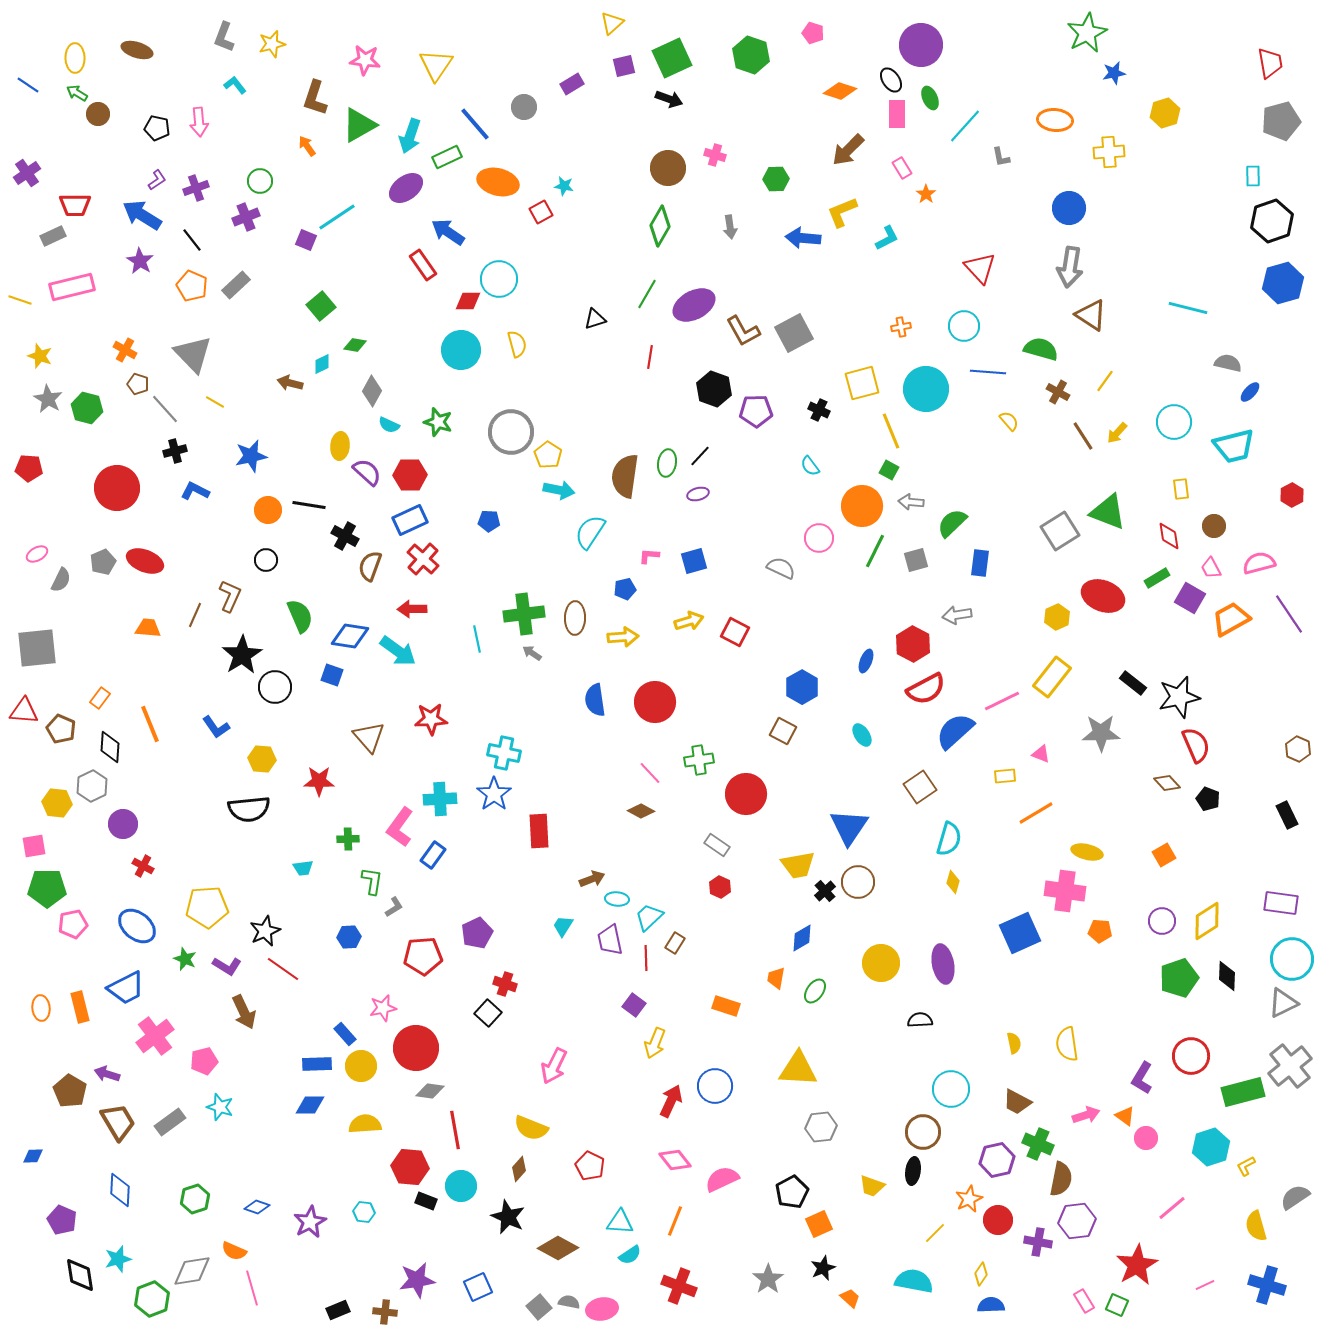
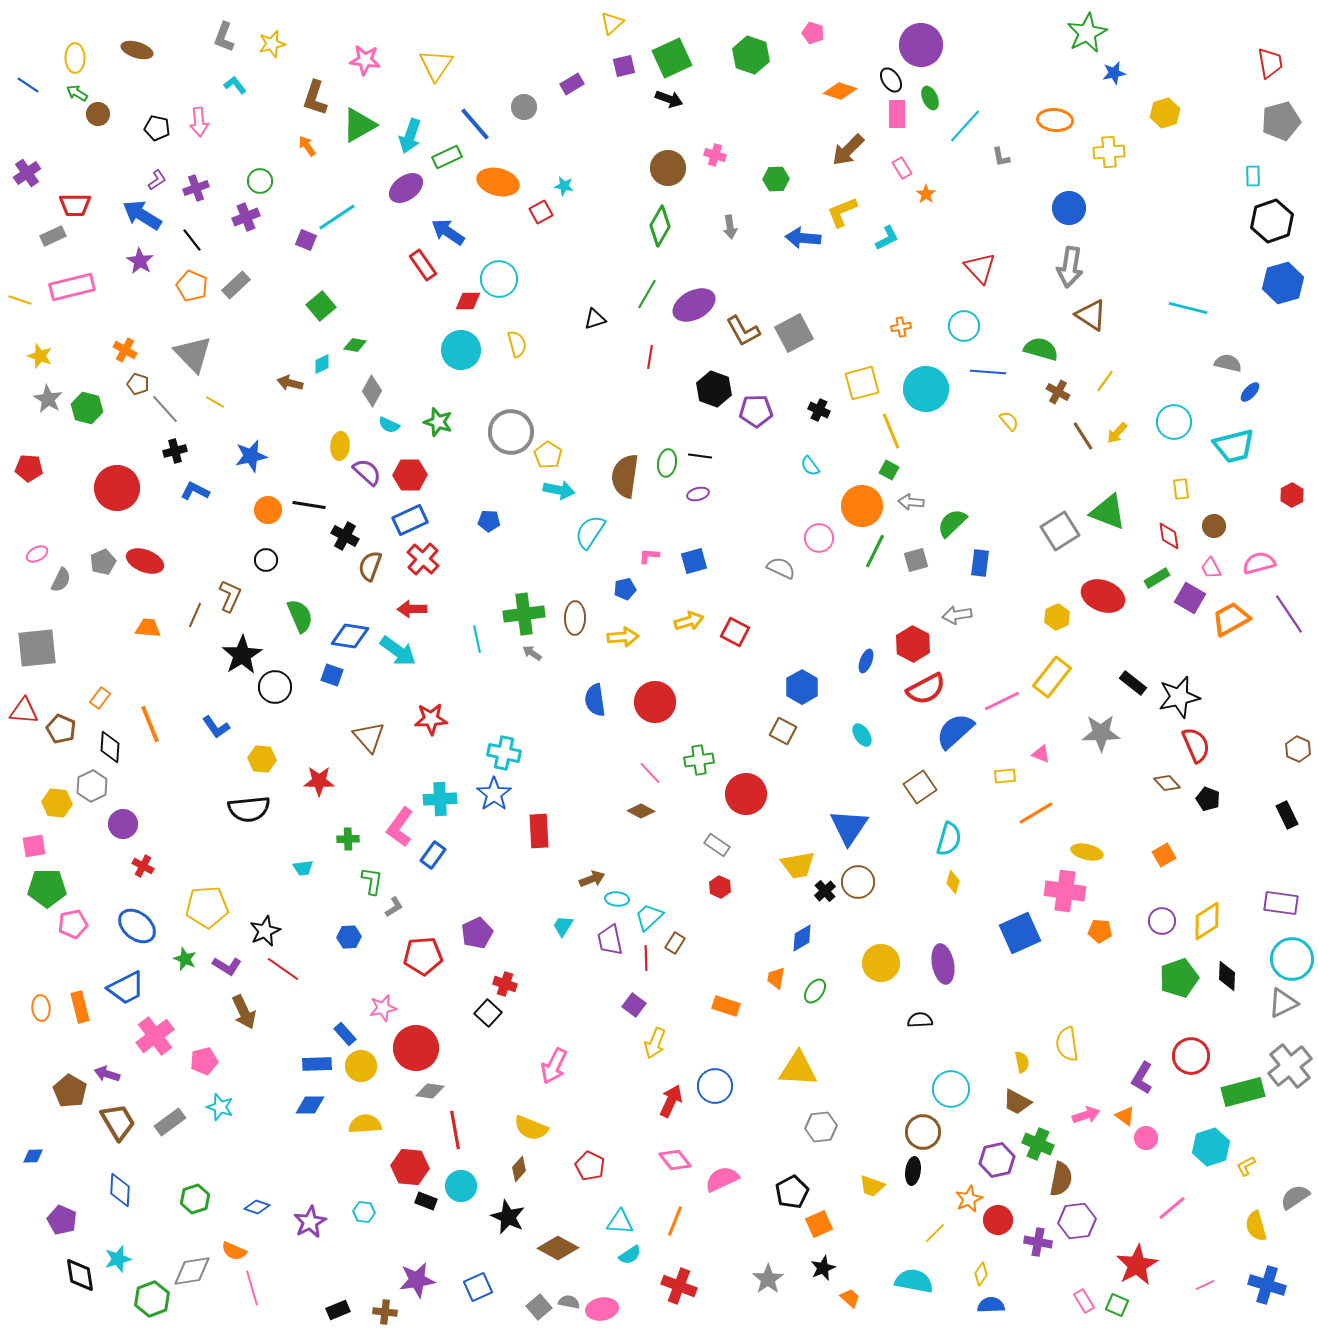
black line at (700, 456): rotated 55 degrees clockwise
yellow semicircle at (1014, 1043): moved 8 px right, 19 px down
